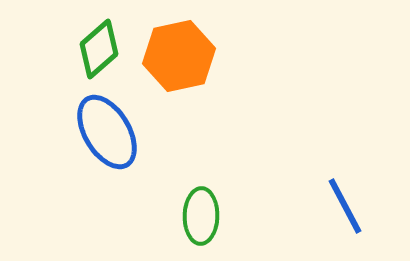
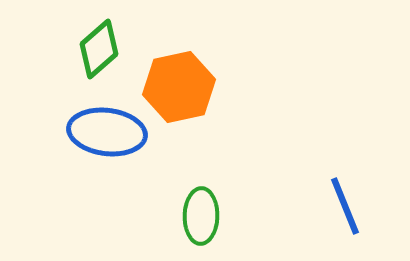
orange hexagon: moved 31 px down
blue ellipse: rotated 52 degrees counterclockwise
blue line: rotated 6 degrees clockwise
